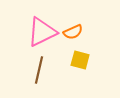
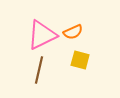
pink triangle: moved 3 px down
